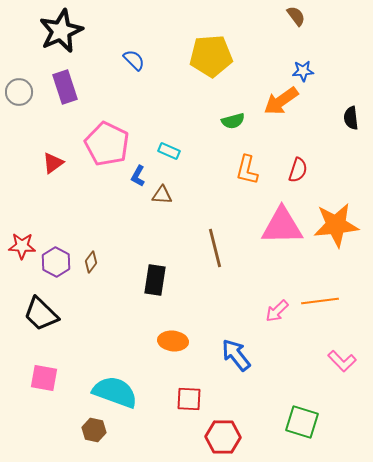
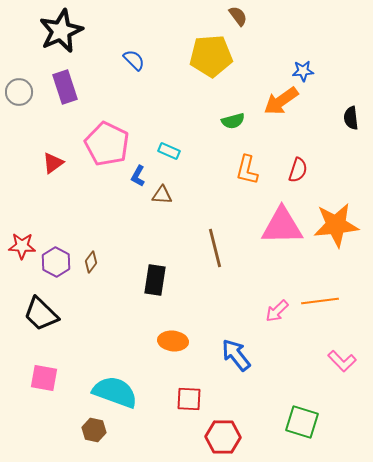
brown semicircle: moved 58 px left
